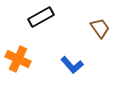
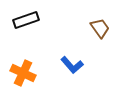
black rectangle: moved 15 px left, 3 px down; rotated 10 degrees clockwise
orange cross: moved 5 px right, 14 px down
